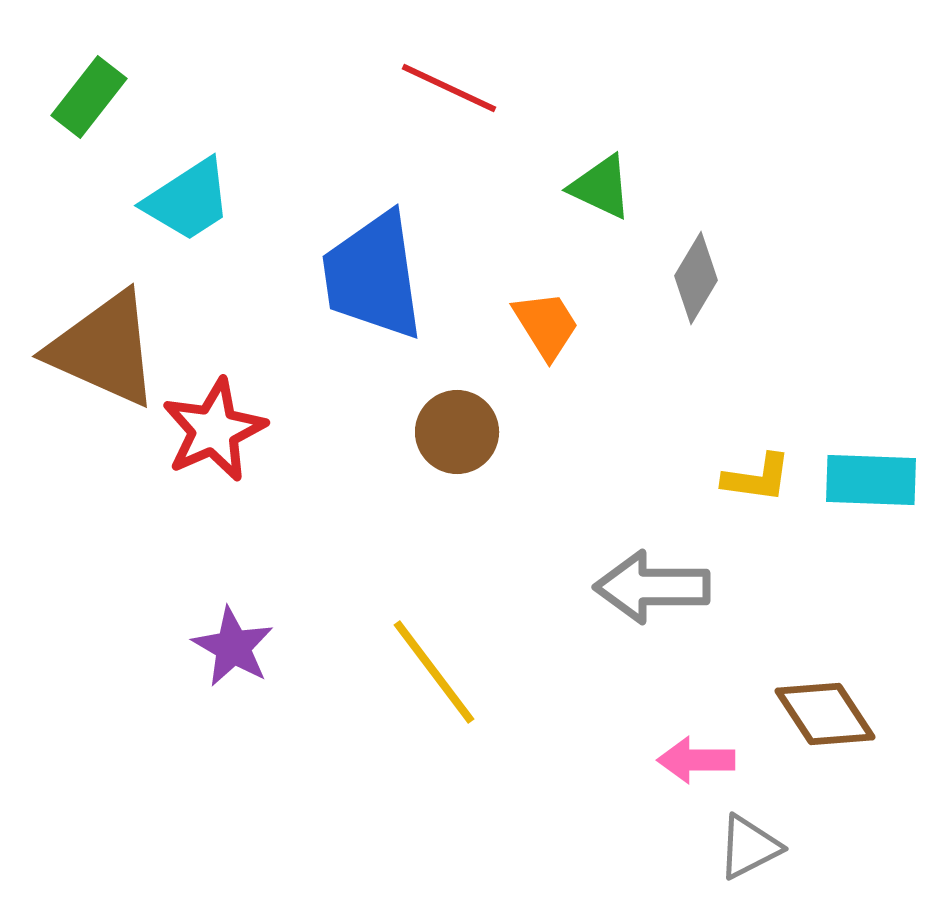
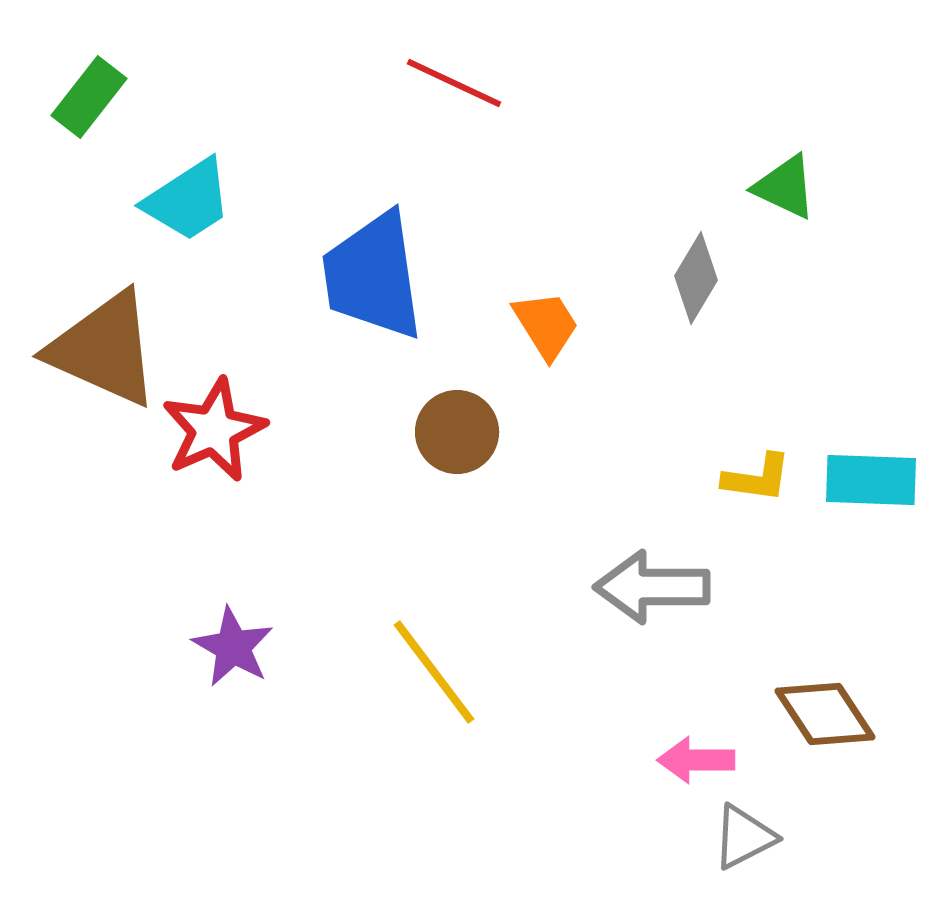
red line: moved 5 px right, 5 px up
green triangle: moved 184 px right
gray triangle: moved 5 px left, 10 px up
